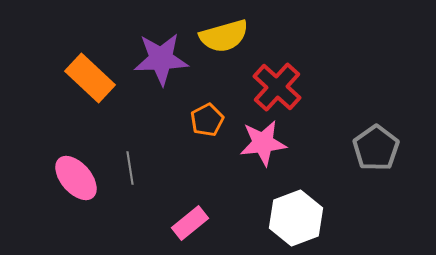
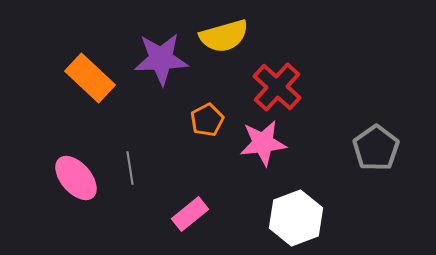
pink rectangle: moved 9 px up
